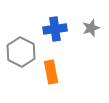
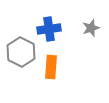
blue cross: moved 6 px left
orange rectangle: moved 5 px up; rotated 15 degrees clockwise
